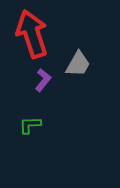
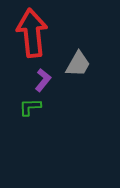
red arrow: moved 1 px up; rotated 12 degrees clockwise
green L-shape: moved 18 px up
